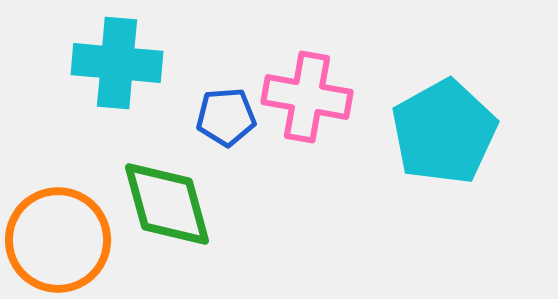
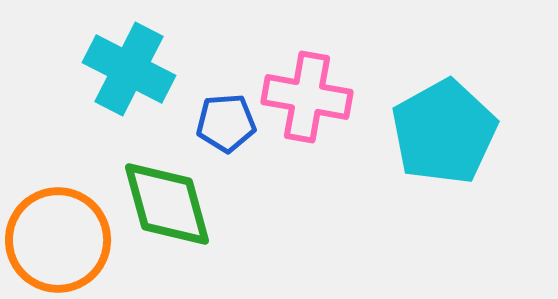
cyan cross: moved 12 px right, 6 px down; rotated 22 degrees clockwise
blue pentagon: moved 6 px down
